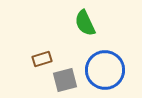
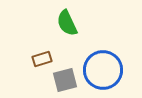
green semicircle: moved 18 px left
blue circle: moved 2 px left
